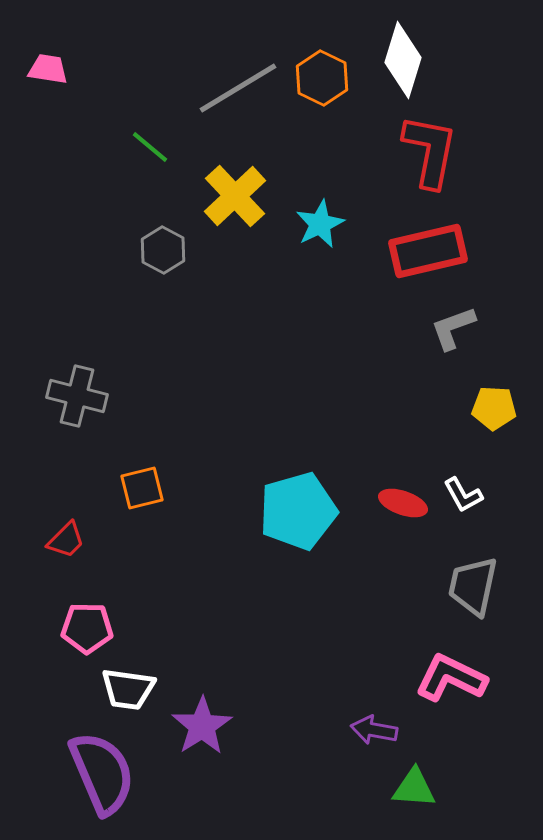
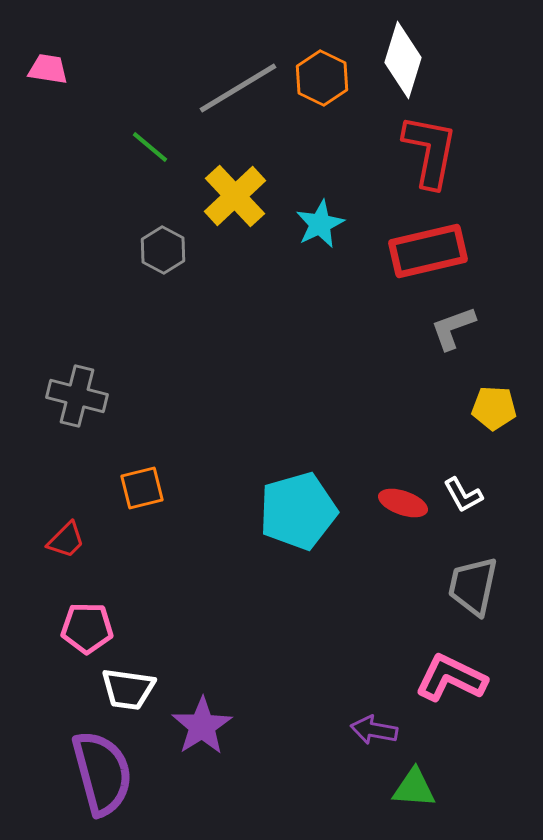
purple semicircle: rotated 8 degrees clockwise
